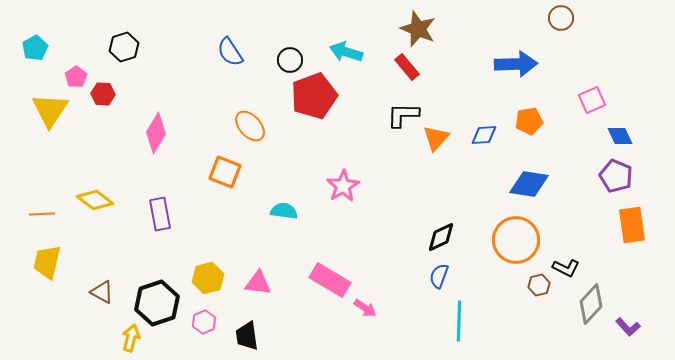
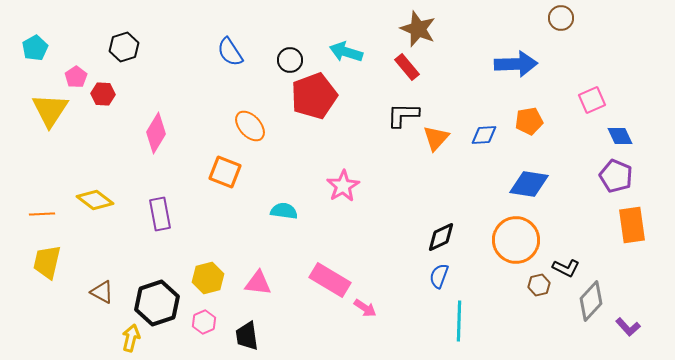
gray diamond at (591, 304): moved 3 px up
